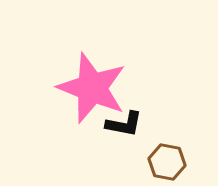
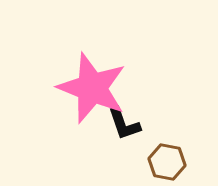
black L-shape: rotated 60 degrees clockwise
